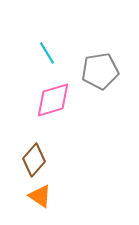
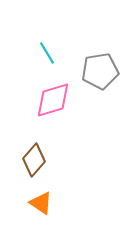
orange triangle: moved 1 px right, 7 px down
